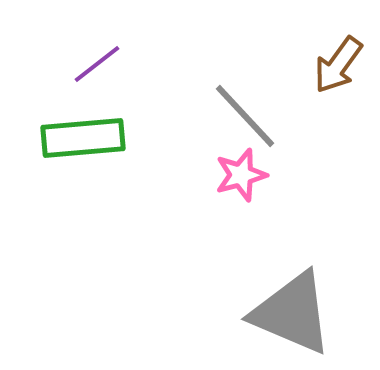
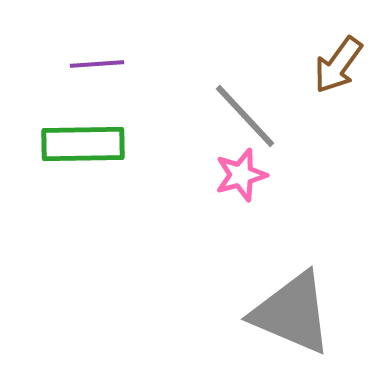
purple line: rotated 34 degrees clockwise
green rectangle: moved 6 px down; rotated 4 degrees clockwise
